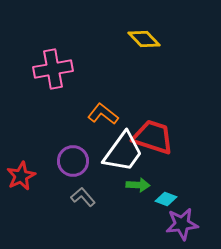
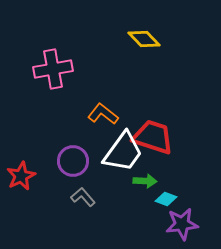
green arrow: moved 7 px right, 4 px up
